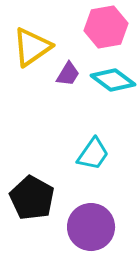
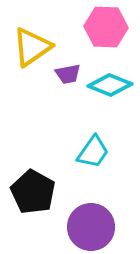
pink hexagon: rotated 12 degrees clockwise
purple trapezoid: rotated 48 degrees clockwise
cyan diamond: moved 3 px left, 5 px down; rotated 15 degrees counterclockwise
cyan trapezoid: moved 2 px up
black pentagon: moved 1 px right, 6 px up
